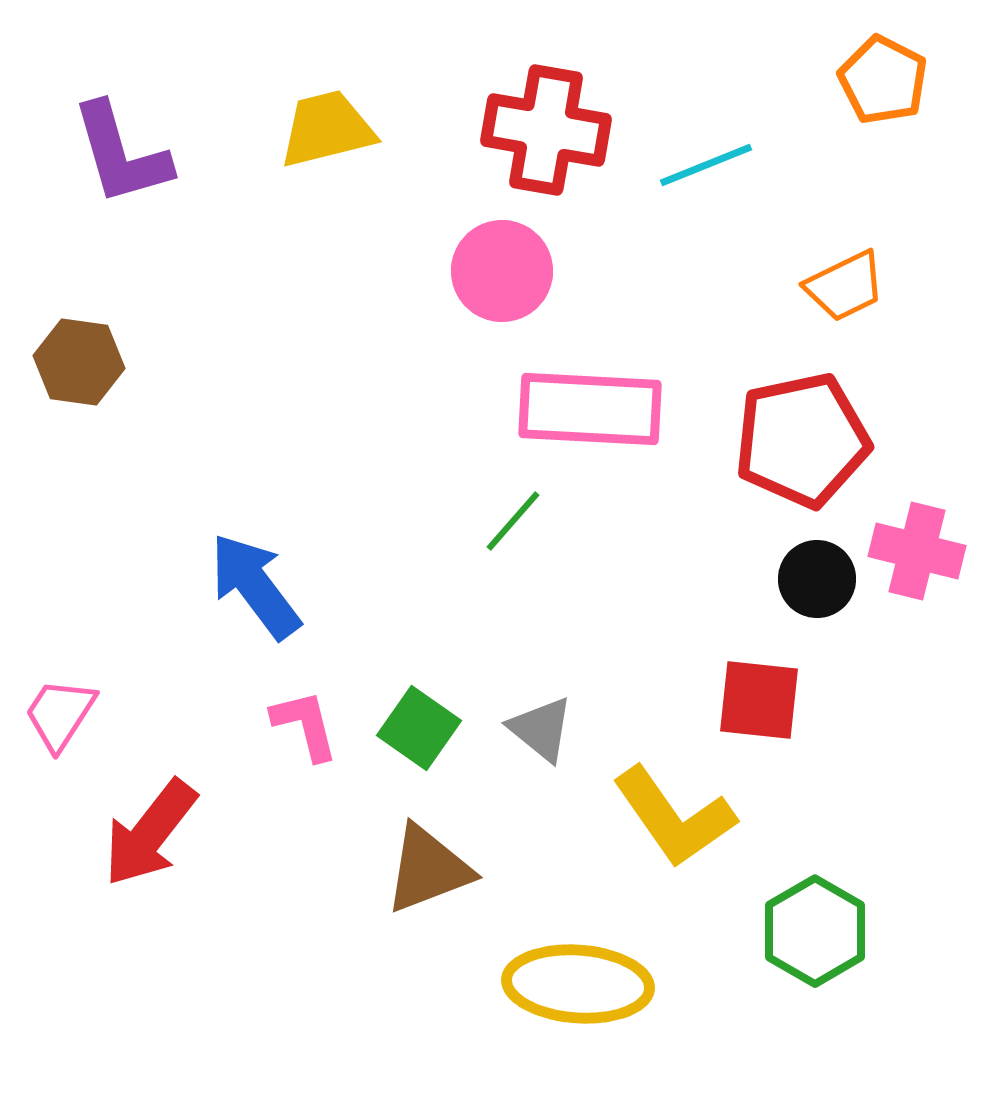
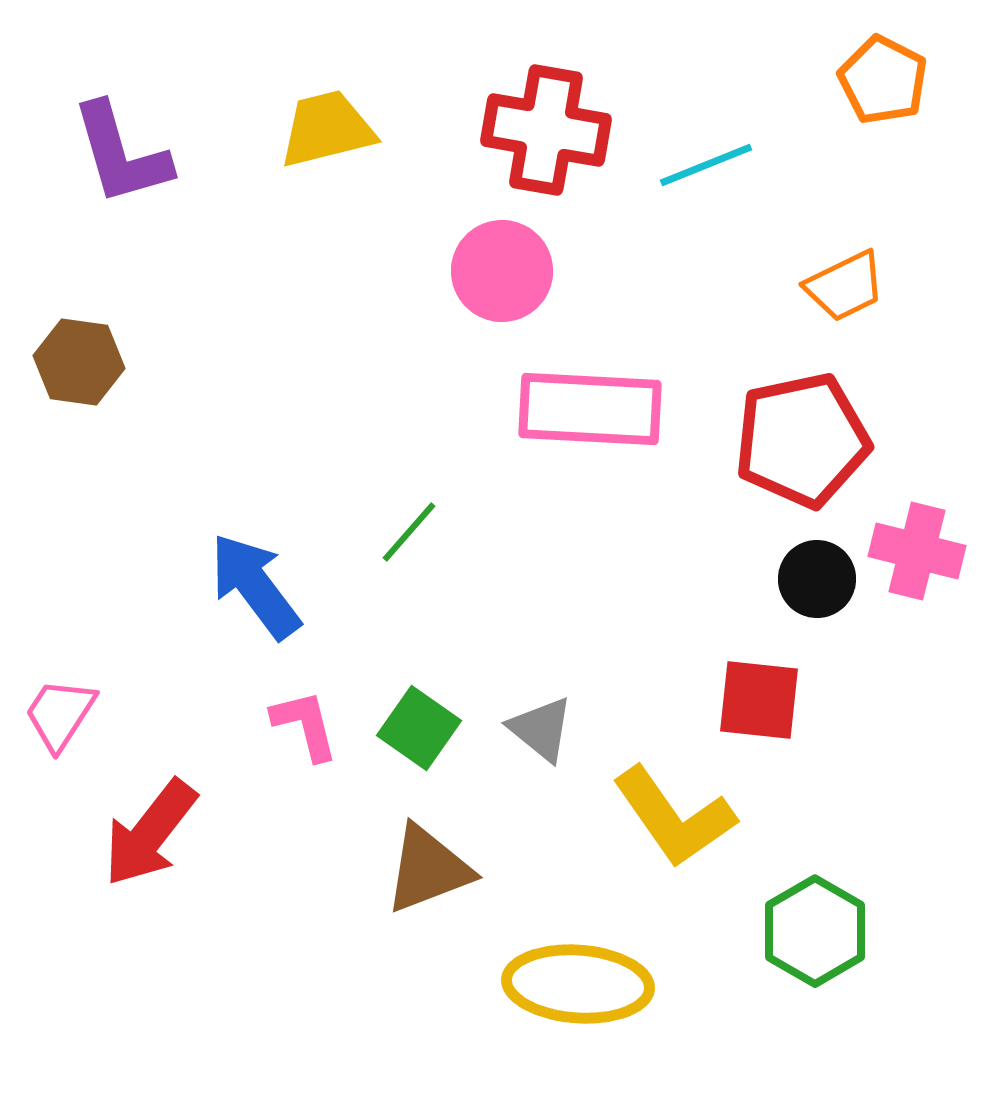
green line: moved 104 px left, 11 px down
